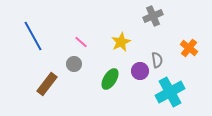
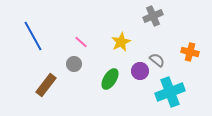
orange cross: moved 1 px right, 4 px down; rotated 24 degrees counterclockwise
gray semicircle: rotated 42 degrees counterclockwise
brown rectangle: moved 1 px left, 1 px down
cyan cross: rotated 8 degrees clockwise
